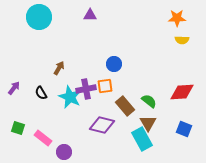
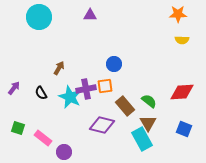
orange star: moved 1 px right, 4 px up
